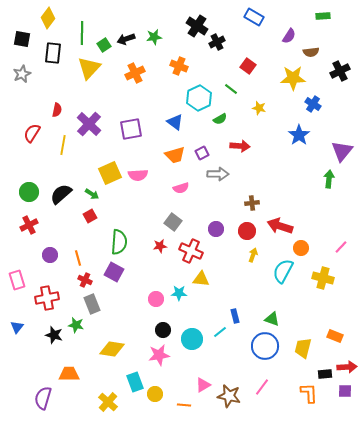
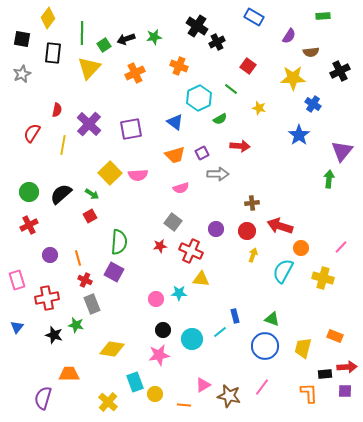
yellow square at (110, 173): rotated 20 degrees counterclockwise
